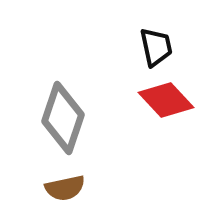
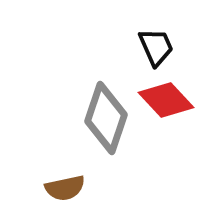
black trapezoid: rotated 12 degrees counterclockwise
gray diamond: moved 43 px right
